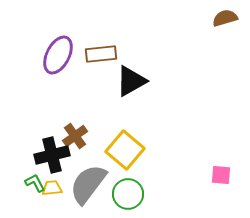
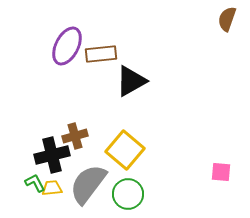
brown semicircle: moved 2 px right, 1 px down; rotated 55 degrees counterclockwise
purple ellipse: moved 9 px right, 9 px up
brown cross: rotated 20 degrees clockwise
pink square: moved 3 px up
